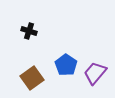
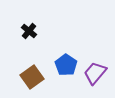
black cross: rotated 21 degrees clockwise
brown square: moved 1 px up
